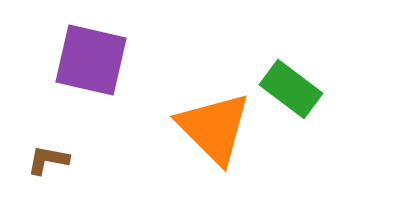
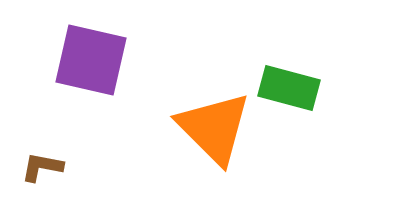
green rectangle: moved 2 px left, 1 px up; rotated 22 degrees counterclockwise
brown L-shape: moved 6 px left, 7 px down
